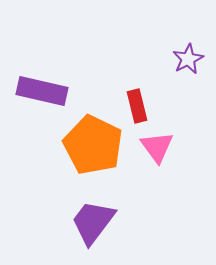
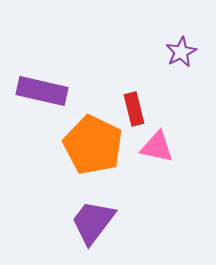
purple star: moved 7 px left, 7 px up
red rectangle: moved 3 px left, 3 px down
pink triangle: rotated 42 degrees counterclockwise
